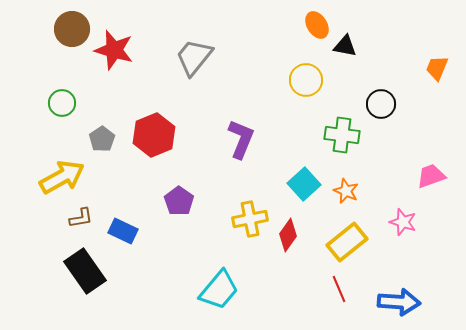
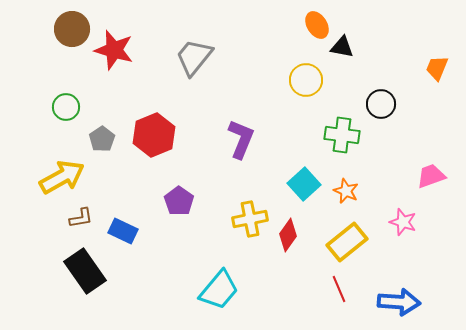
black triangle: moved 3 px left, 1 px down
green circle: moved 4 px right, 4 px down
